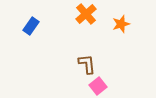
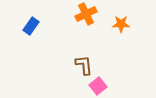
orange cross: rotated 15 degrees clockwise
orange star: rotated 18 degrees clockwise
brown L-shape: moved 3 px left, 1 px down
